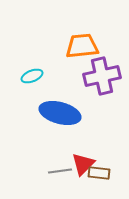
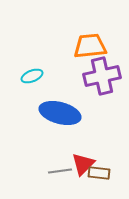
orange trapezoid: moved 8 px right
